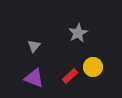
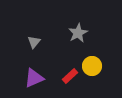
gray triangle: moved 4 px up
yellow circle: moved 1 px left, 1 px up
purple triangle: rotated 45 degrees counterclockwise
